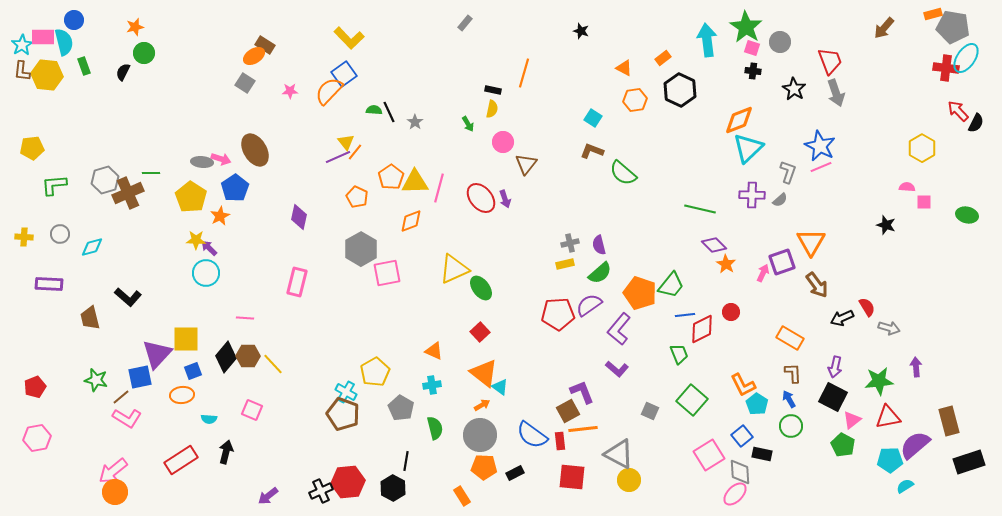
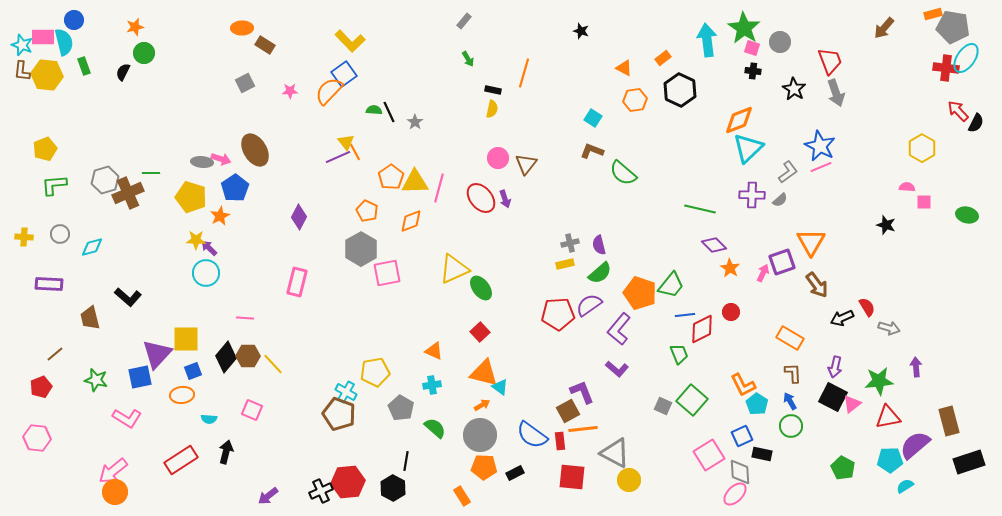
gray rectangle at (465, 23): moved 1 px left, 2 px up
green star at (746, 27): moved 2 px left, 1 px down
yellow L-shape at (349, 38): moved 1 px right, 3 px down
cyan star at (22, 45): rotated 20 degrees counterclockwise
orange ellipse at (254, 56): moved 12 px left, 28 px up; rotated 30 degrees clockwise
gray square at (245, 83): rotated 30 degrees clockwise
green arrow at (468, 124): moved 65 px up
pink circle at (503, 142): moved 5 px left, 16 px down
yellow pentagon at (32, 148): moved 13 px right, 1 px down; rotated 15 degrees counterclockwise
orange line at (355, 152): rotated 66 degrees counterclockwise
gray L-shape at (788, 172): rotated 35 degrees clockwise
yellow pentagon at (191, 197): rotated 16 degrees counterclockwise
orange pentagon at (357, 197): moved 10 px right, 14 px down
purple diamond at (299, 217): rotated 15 degrees clockwise
orange star at (726, 264): moved 4 px right, 4 px down
yellow pentagon at (375, 372): rotated 20 degrees clockwise
orange triangle at (484, 373): rotated 24 degrees counterclockwise
red pentagon at (35, 387): moved 6 px right
brown line at (121, 397): moved 66 px left, 43 px up
blue arrow at (789, 399): moved 1 px right, 2 px down
gray square at (650, 411): moved 13 px right, 5 px up
brown pentagon at (343, 414): moved 4 px left
pink triangle at (852, 420): moved 16 px up
green semicircle at (435, 428): rotated 35 degrees counterclockwise
blue square at (742, 436): rotated 15 degrees clockwise
pink hexagon at (37, 438): rotated 16 degrees clockwise
green pentagon at (843, 445): moved 23 px down
gray triangle at (619, 454): moved 4 px left, 1 px up
